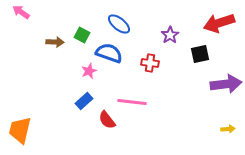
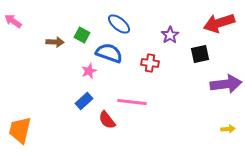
pink arrow: moved 8 px left, 9 px down
